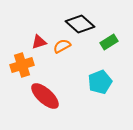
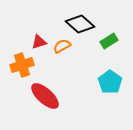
green rectangle: moved 1 px up
cyan pentagon: moved 10 px right; rotated 15 degrees counterclockwise
